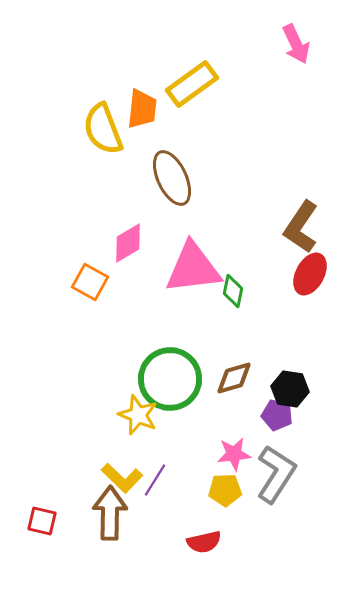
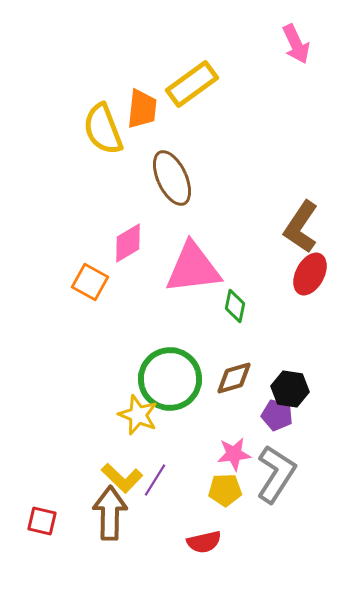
green diamond: moved 2 px right, 15 px down
